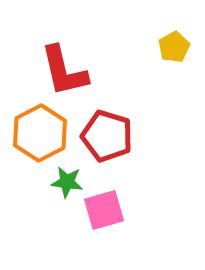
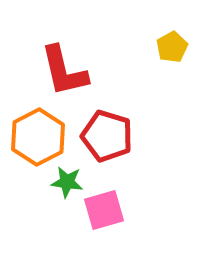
yellow pentagon: moved 2 px left
orange hexagon: moved 2 px left, 4 px down
